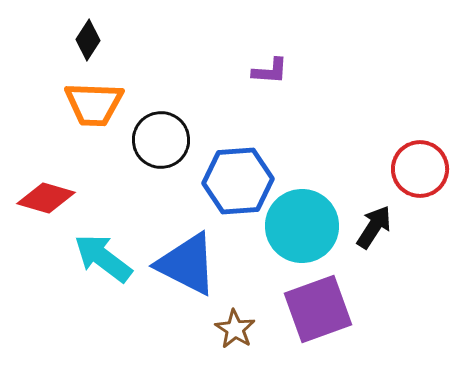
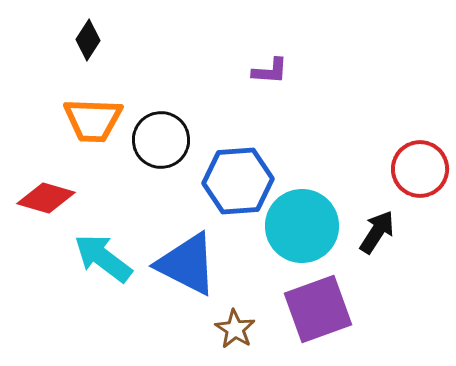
orange trapezoid: moved 1 px left, 16 px down
black arrow: moved 3 px right, 5 px down
